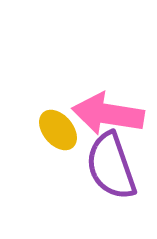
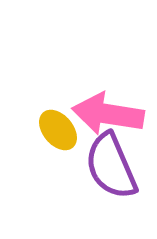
purple semicircle: rotated 4 degrees counterclockwise
